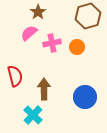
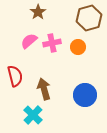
brown hexagon: moved 1 px right, 2 px down
pink semicircle: moved 8 px down
orange circle: moved 1 px right
brown arrow: rotated 15 degrees counterclockwise
blue circle: moved 2 px up
